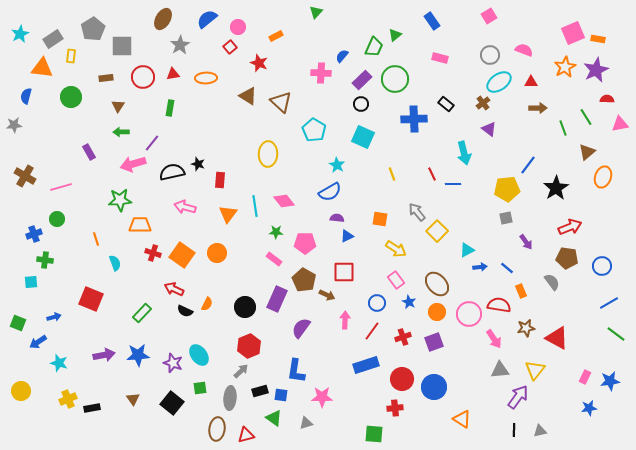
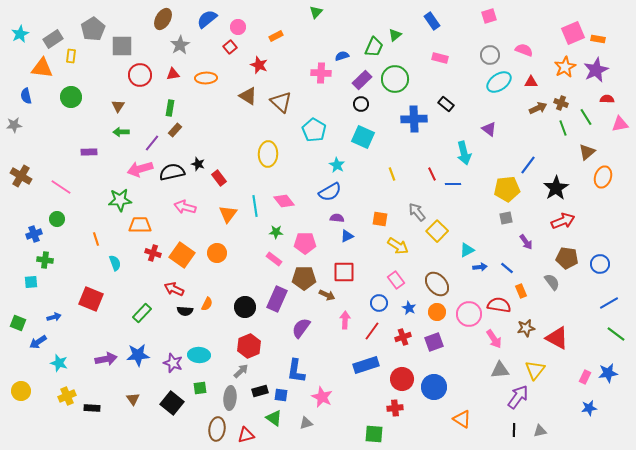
pink square at (489, 16): rotated 14 degrees clockwise
blue semicircle at (342, 56): rotated 32 degrees clockwise
red star at (259, 63): moved 2 px down
red circle at (143, 77): moved 3 px left, 2 px up
brown rectangle at (106, 78): moved 69 px right, 52 px down; rotated 40 degrees counterclockwise
blue semicircle at (26, 96): rotated 28 degrees counterclockwise
brown cross at (483, 103): moved 78 px right; rotated 32 degrees counterclockwise
brown arrow at (538, 108): rotated 24 degrees counterclockwise
purple rectangle at (89, 152): rotated 63 degrees counterclockwise
pink arrow at (133, 164): moved 7 px right, 5 px down
brown cross at (25, 176): moved 4 px left
red rectangle at (220, 180): moved 1 px left, 2 px up; rotated 42 degrees counterclockwise
pink line at (61, 187): rotated 50 degrees clockwise
red arrow at (570, 227): moved 7 px left, 6 px up
yellow arrow at (396, 249): moved 2 px right, 3 px up
blue circle at (602, 266): moved 2 px left, 2 px up
brown pentagon at (304, 280): moved 2 px up; rotated 30 degrees counterclockwise
blue star at (409, 302): moved 6 px down
blue circle at (377, 303): moved 2 px right
black semicircle at (185, 311): rotated 21 degrees counterclockwise
purple arrow at (104, 355): moved 2 px right, 4 px down
cyan ellipse at (199, 355): rotated 50 degrees counterclockwise
blue star at (610, 381): moved 2 px left, 8 px up
pink star at (322, 397): rotated 25 degrees clockwise
yellow cross at (68, 399): moved 1 px left, 3 px up
black rectangle at (92, 408): rotated 14 degrees clockwise
